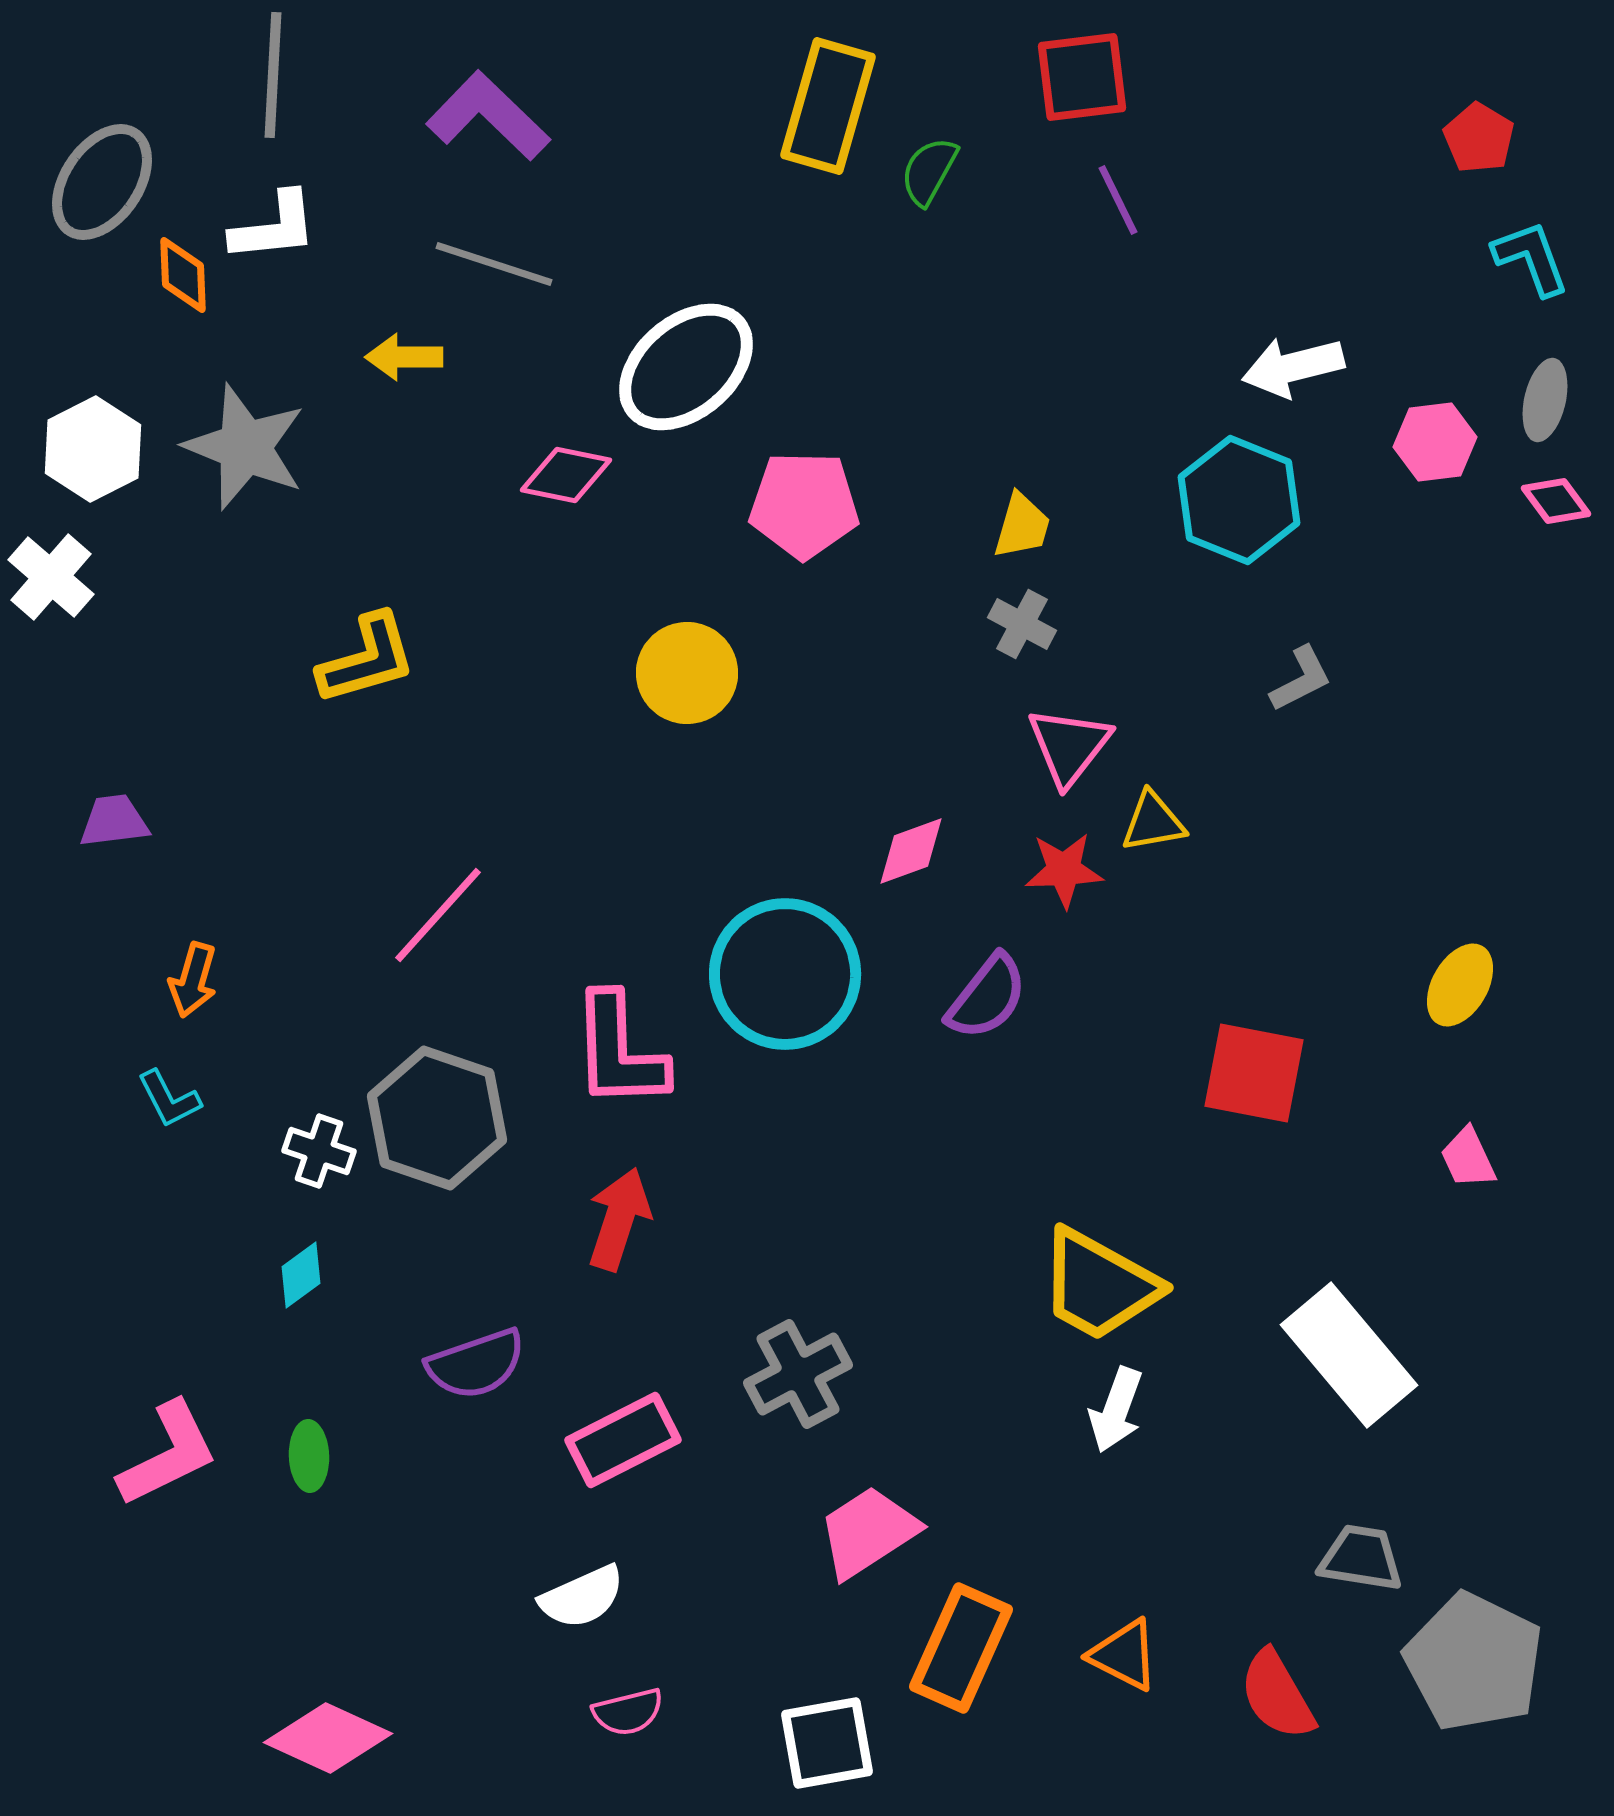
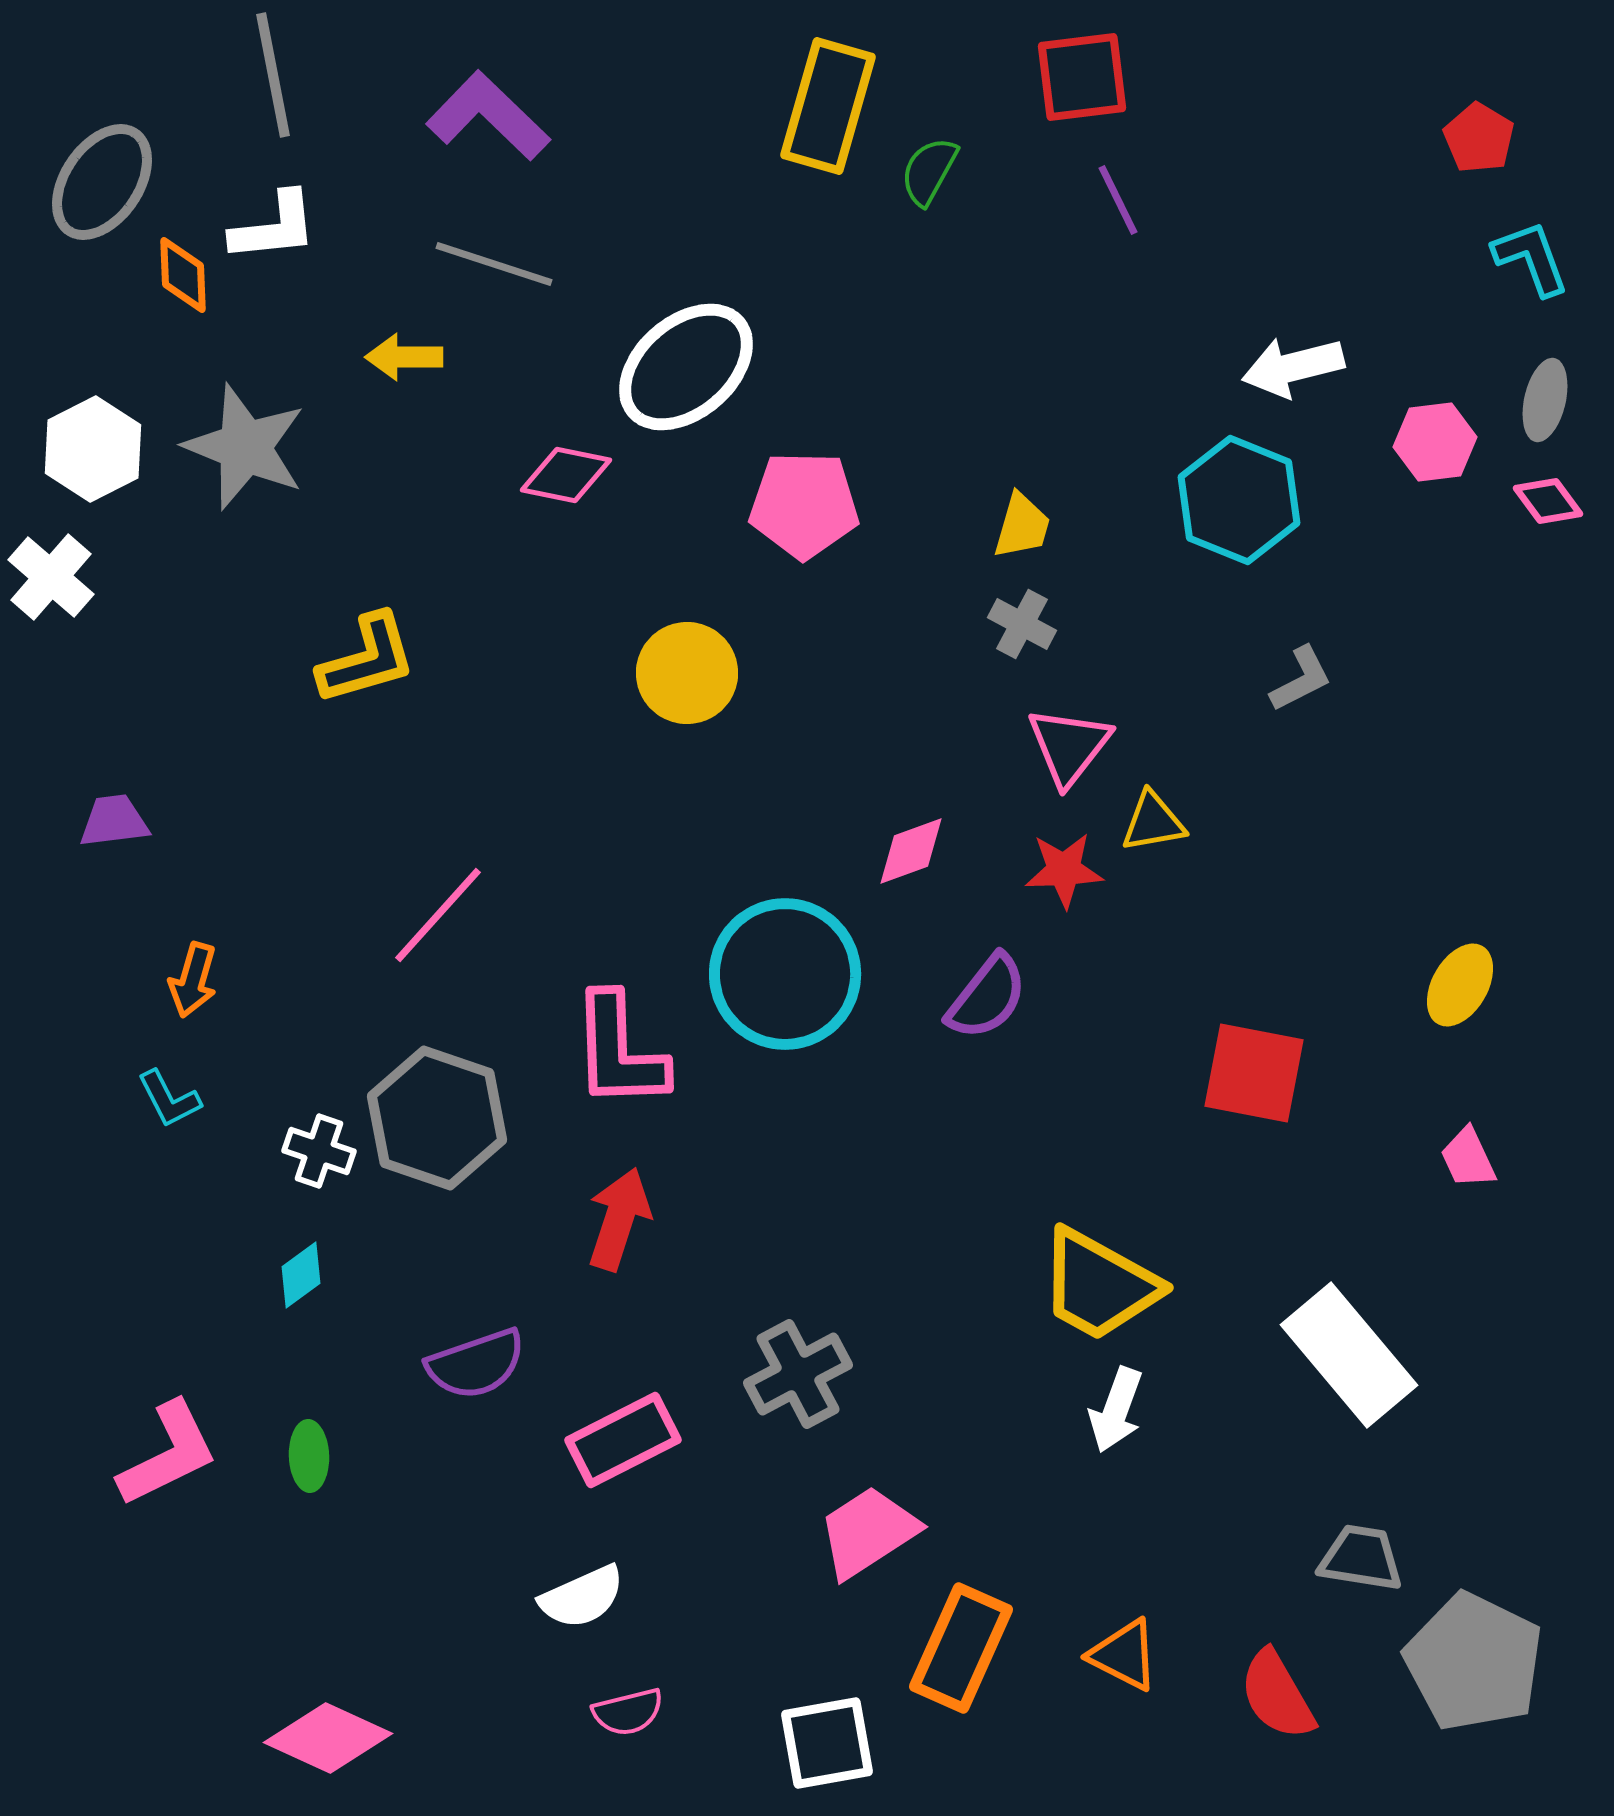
gray line at (273, 75): rotated 14 degrees counterclockwise
pink diamond at (1556, 501): moved 8 px left
